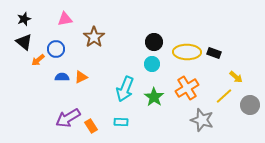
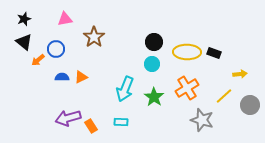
yellow arrow: moved 4 px right, 3 px up; rotated 48 degrees counterclockwise
purple arrow: rotated 15 degrees clockwise
